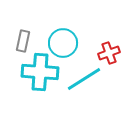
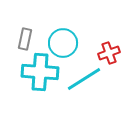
gray rectangle: moved 2 px right, 2 px up
